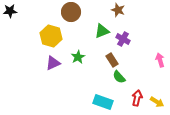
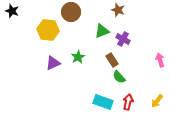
black star: moved 2 px right; rotated 24 degrees clockwise
yellow hexagon: moved 3 px left, 6 px up; rotated 10 degrees counterclockwise
red arrow: moved 9 px left, 4 px down
yellow arrow: moved 1 px up; rotated 96 degrees clockwise
